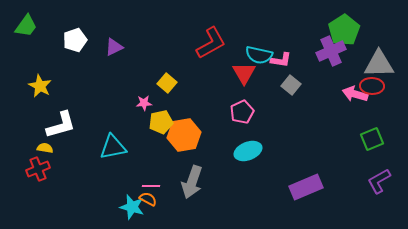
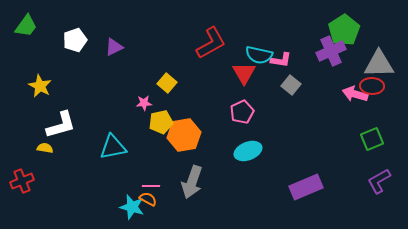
red cross: moved 16 px left, 12 px down
